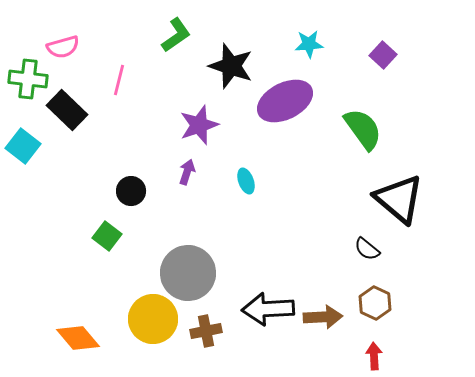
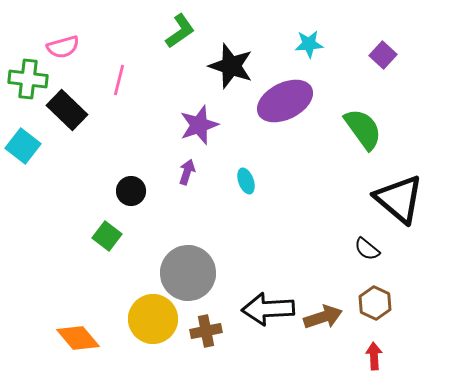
green L-shape: moved 4 px right, 4 px up
brown arrow: rotated 15 degrees counterclockwise
